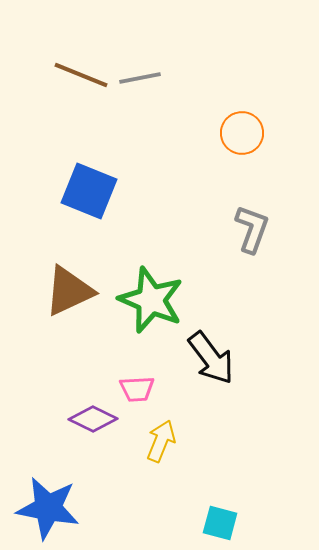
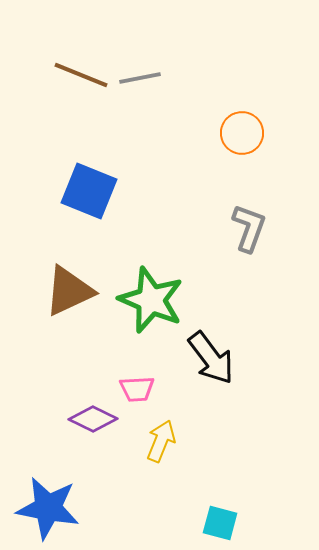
gray L-shape: moved 3 px left, 1 px up
